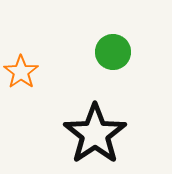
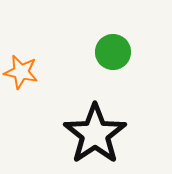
orange star: rotated 24 degrees counterclockwise
